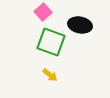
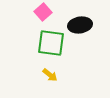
black ellipse: rotated 20 degrees counterclockwise
green square: moved 1 px down; rotated 12 degrees counterclockwise
